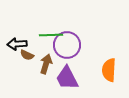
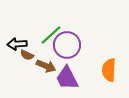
green line: rotated 40 degrees counterclockwise
brown arrow: moved 2 px down; rotated 96 degrees clockwise
